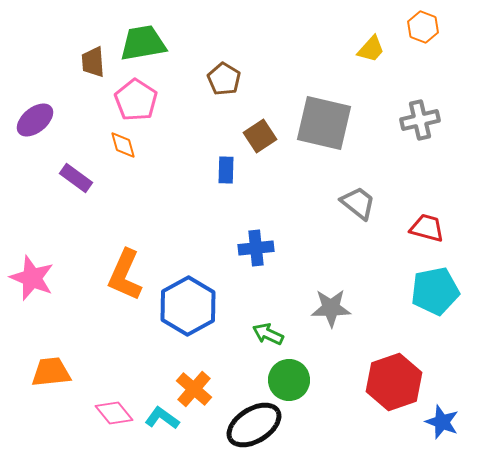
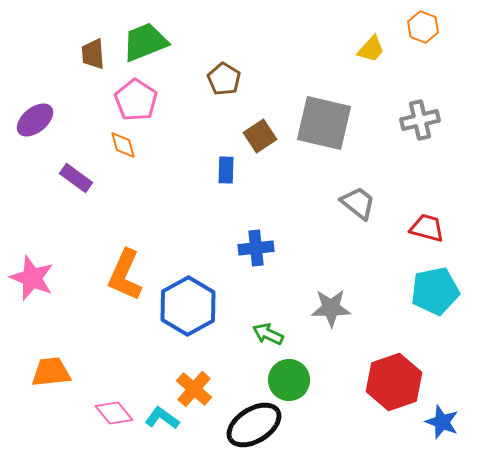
green trapezoid: moved 2 px right, 1 px up; rotated 12 degrees counterclockwise
brown trapezoid: moved 8 px up
